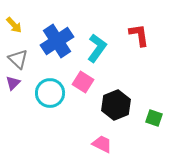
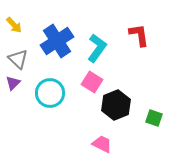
pink square: moved 9 px right
